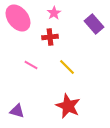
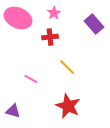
pink ellipse: rotated 28 degrees counterclockwise
pink line: moved 14 px down
purple triangle: moved 4 px left
